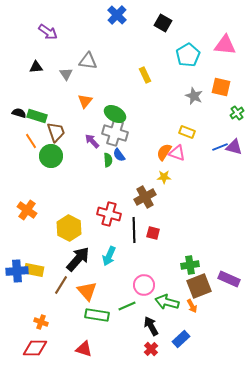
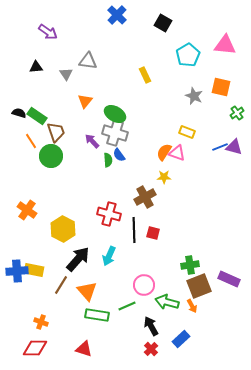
green rectangle at (37, 116): rotated 18 degrees clockwise
yellow hexagon at (69, 228): moved 6 px left, 1 px down
